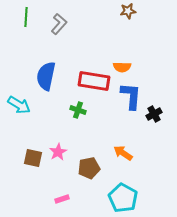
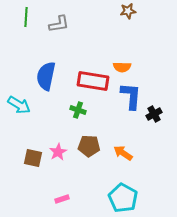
gray L-shape: rotated 40 degrees clockwise
red rectangle: moved 1 px left
brown pentagon: moved 22 px up; rotated 15 degrees clockwise
